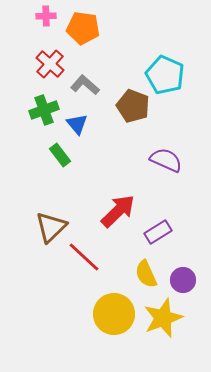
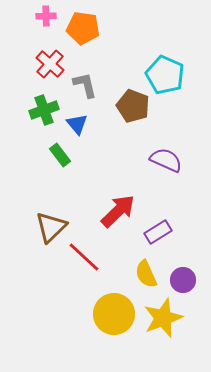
gray L-shape: rotated 36 degrees clockwise
